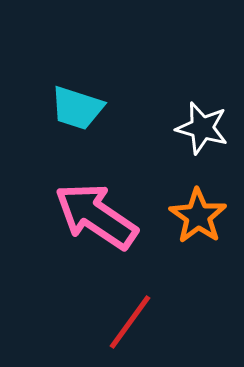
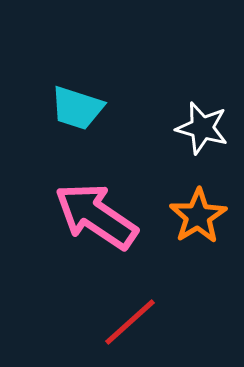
orange star: rotated 6 degrees clockwise
red line: rotated 12 degrees clockwise
